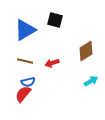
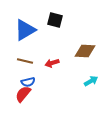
brown diamond: moved 1 px left; rotated 35 degrees clockwise
